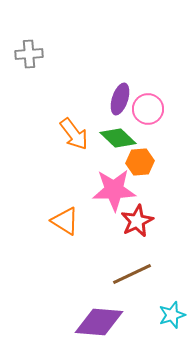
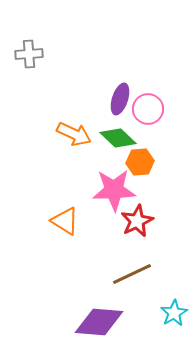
orange arrow: rotated 28 degrees counterclockwise
cyan star: moved 2 px right, 2 px up; rotated 12 degrees counterclockwise
